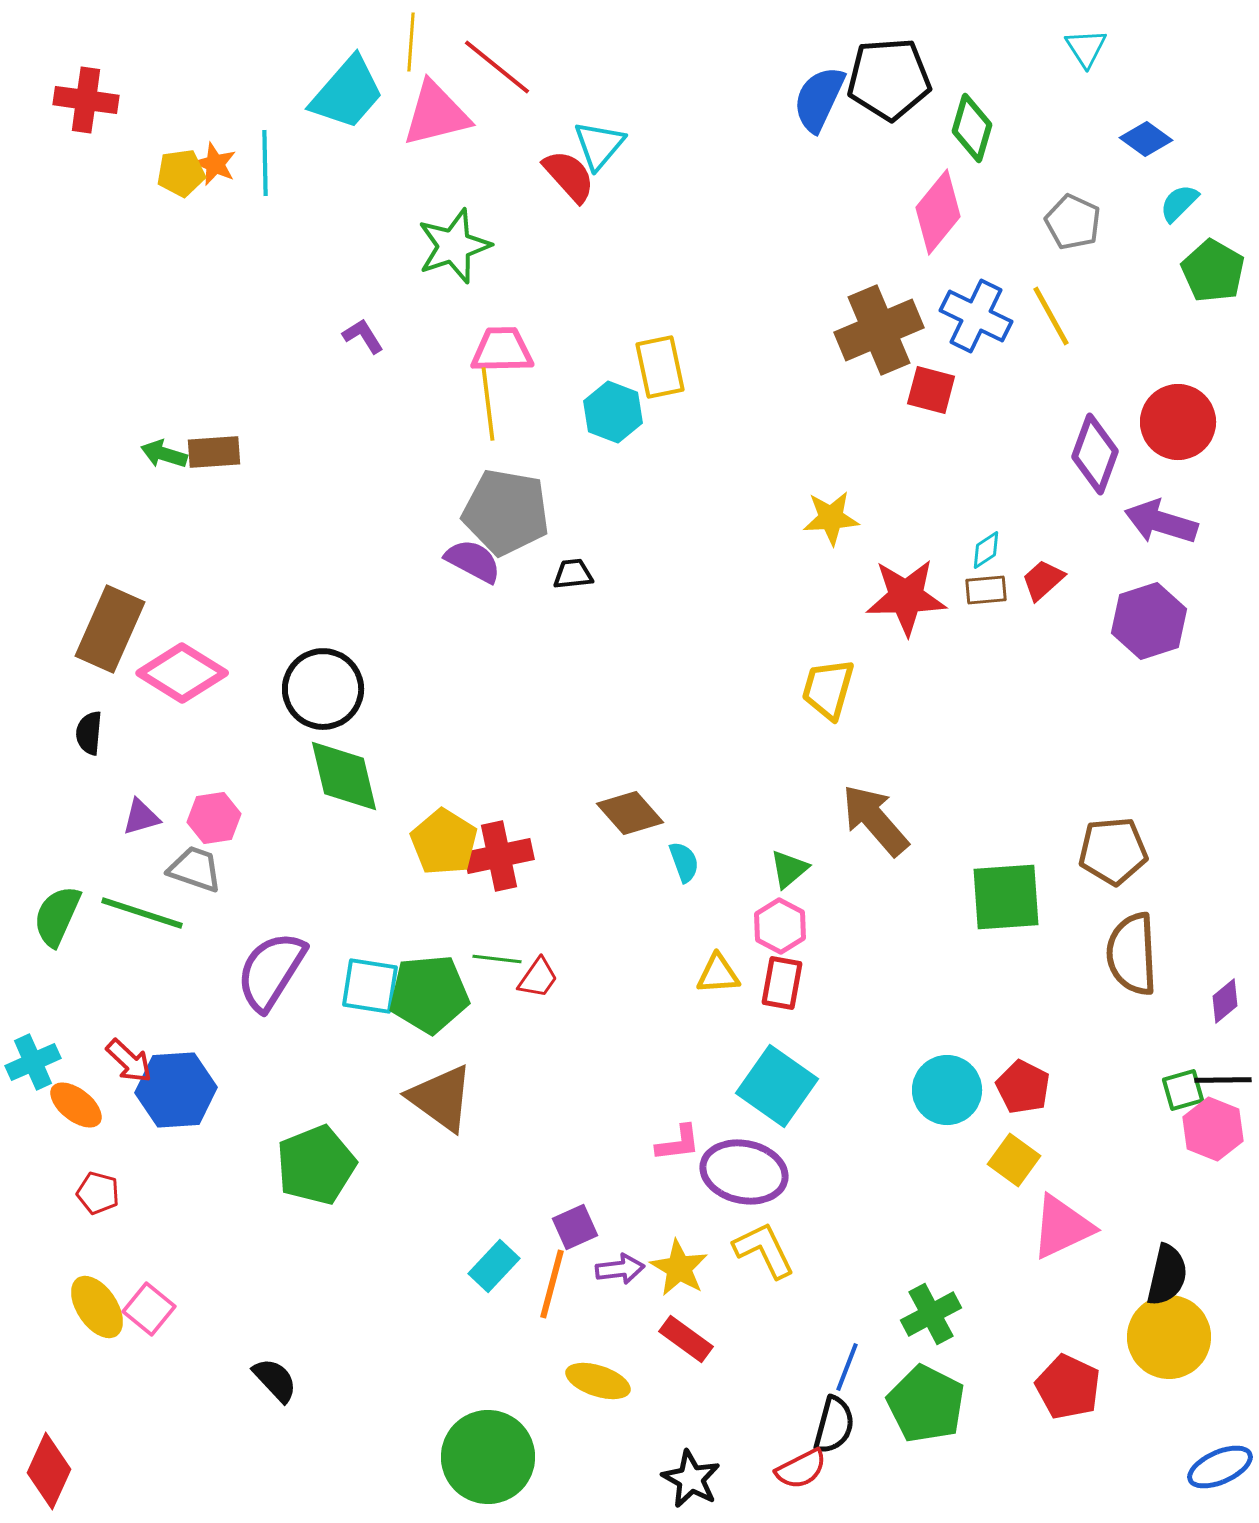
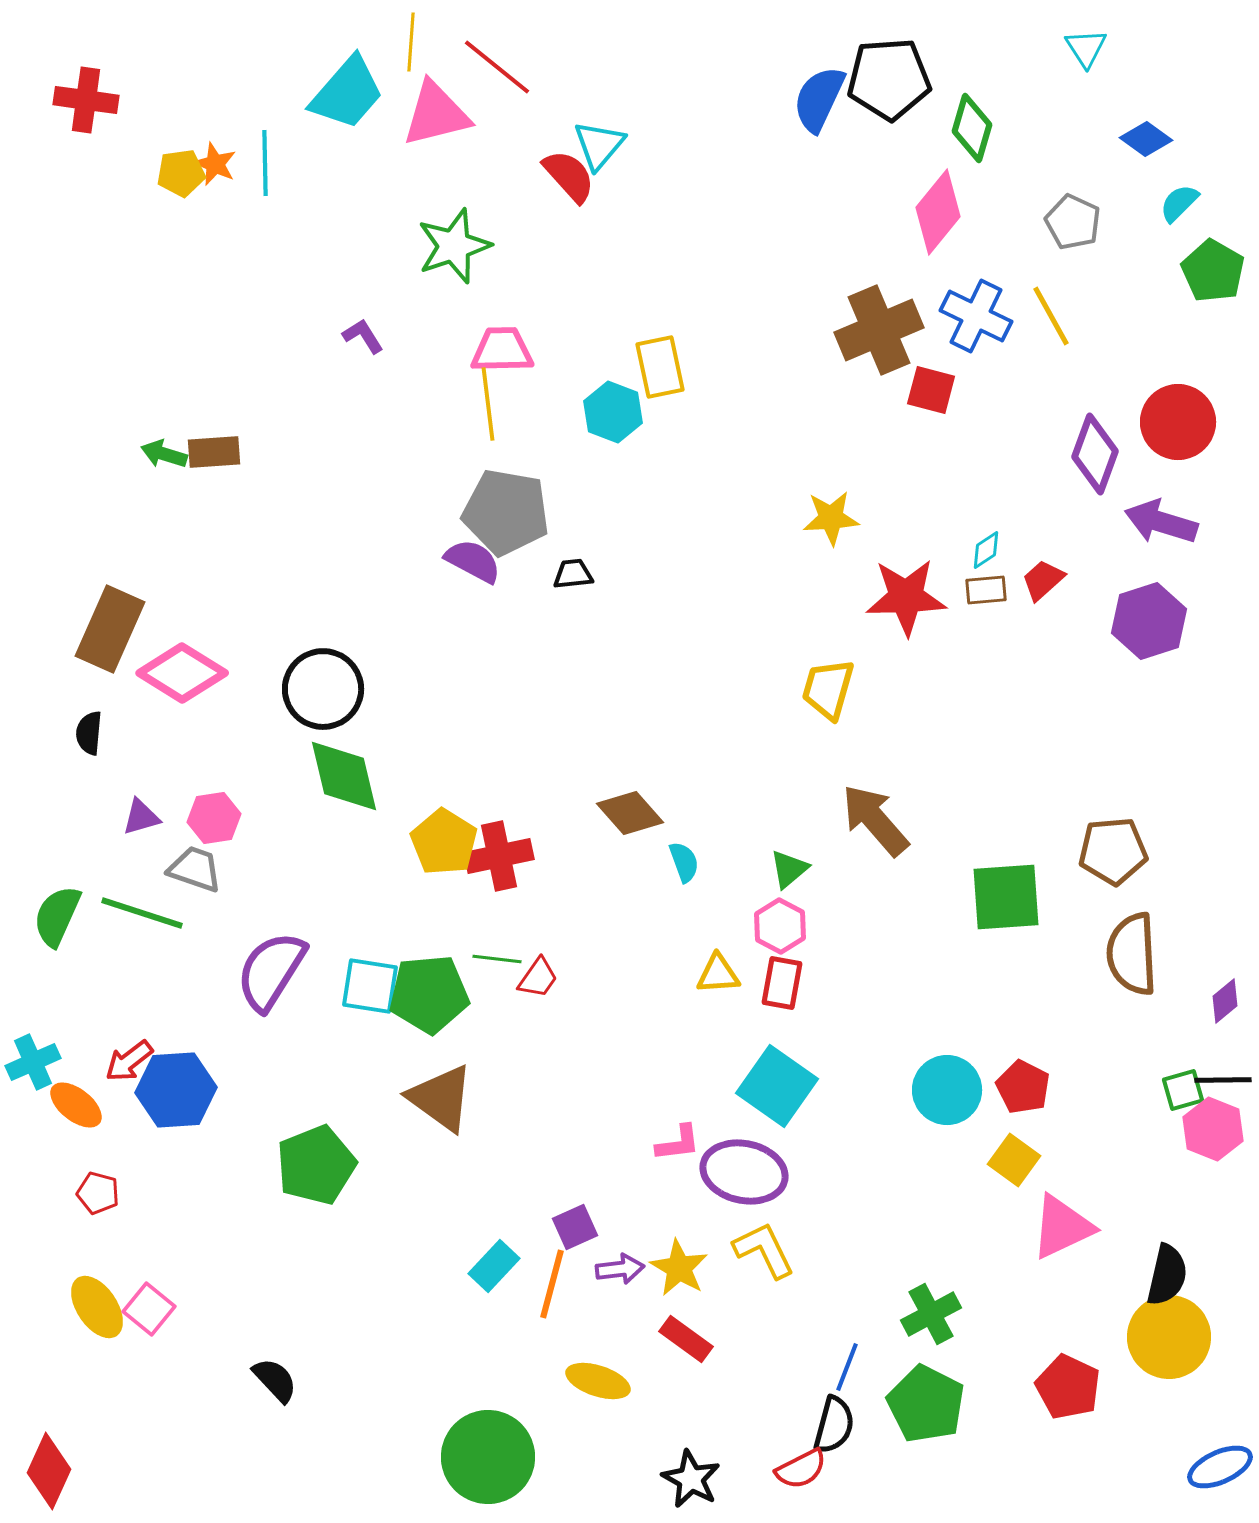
red arrow at (129, 1061): rotated 99 degrees clockwise
